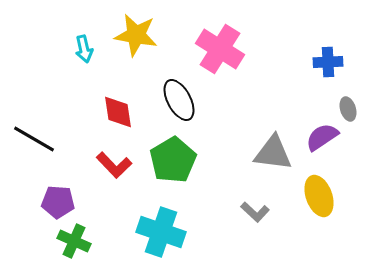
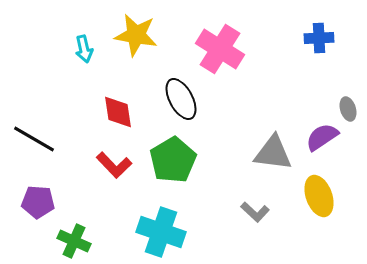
blue cross: moved 9 px left, 24 px up
black ellipse: moved 2 px right, 1 px up
purple pentagon: moved 20 px left
